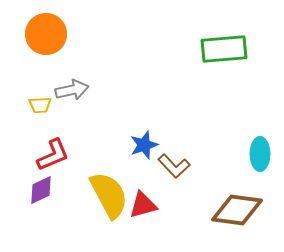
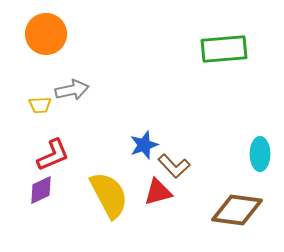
red triangle: moved 15 px right, 13 px up
